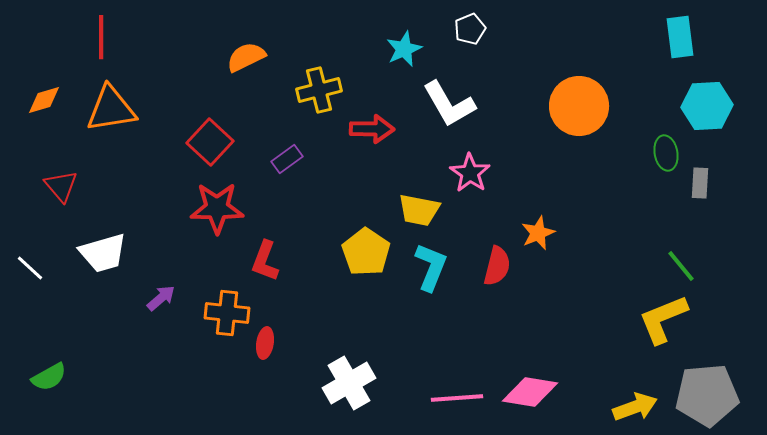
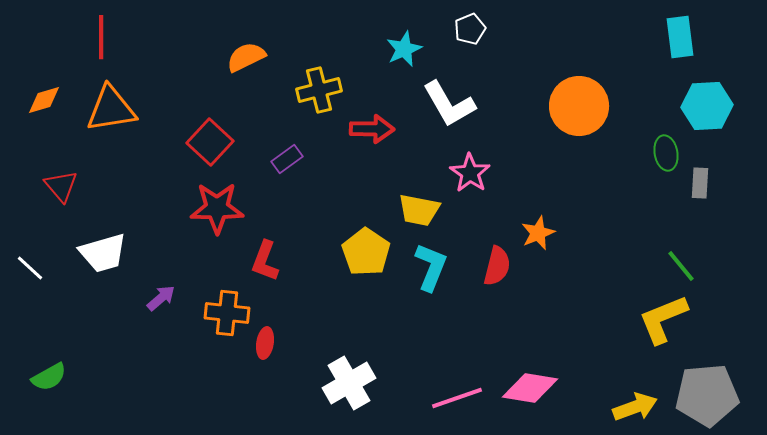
pink diamond: moved 4 px up
pink line: rotated 15 degrees counterclockwise
